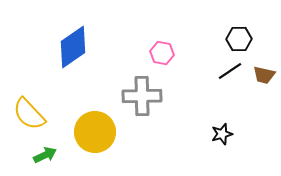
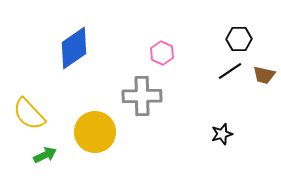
blue diamond: moved 1 px right, 1 px down
pink hexagon: rotated 15 degrees clockwise
